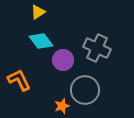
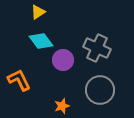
gray circle: moved 15 px right
